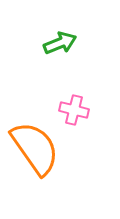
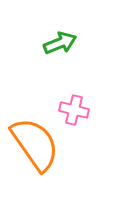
orange semicircle: moved 4 px up
